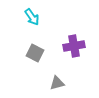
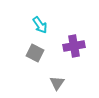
cyan arrow: moved 8 px right, 8 px down
gray triangle: rotated 42 degrees counterclockwise
